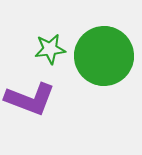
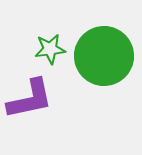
purple L-shape: rotated 33 degrees counterclockwise
